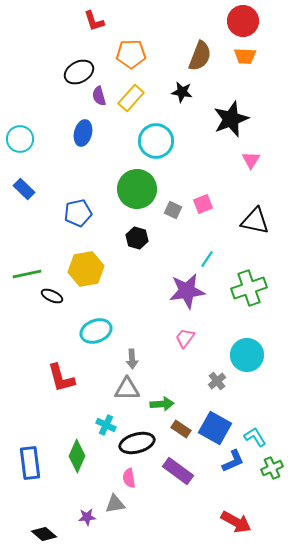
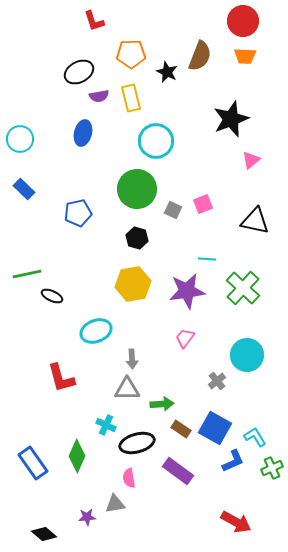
black star at (182, 92): moved 15 px left, 20 px up; rotated 15 degrees clockwise
purple semicircle at (99, 96): rotated 84 degrees counterclockwise
yellow rectangle at (131, 98): rotated 56 degrees counterclockwise
pink triangle at (251, 160): rotated 18 degrees clockwise
cyan line at (207, 259): rotated 60 degrees clockwise
yellow hexagon at (86, 269): moved 47 px right, 15 px down
green cross at (249, 288): moved 6 px left; rotated 28 degrees counterclockwise
blue rectangle at (30, 463): moved 3 px right; rotated 28 degrees counterclockwise
